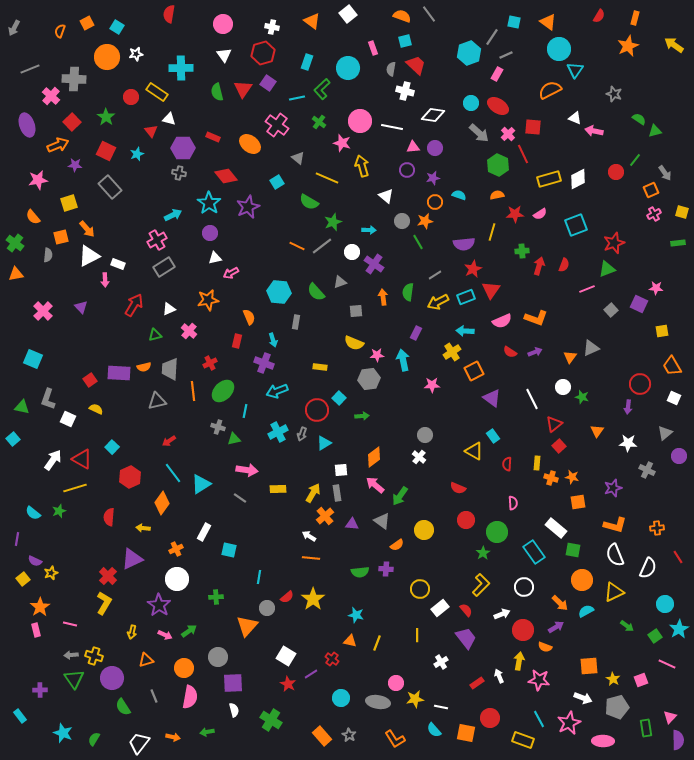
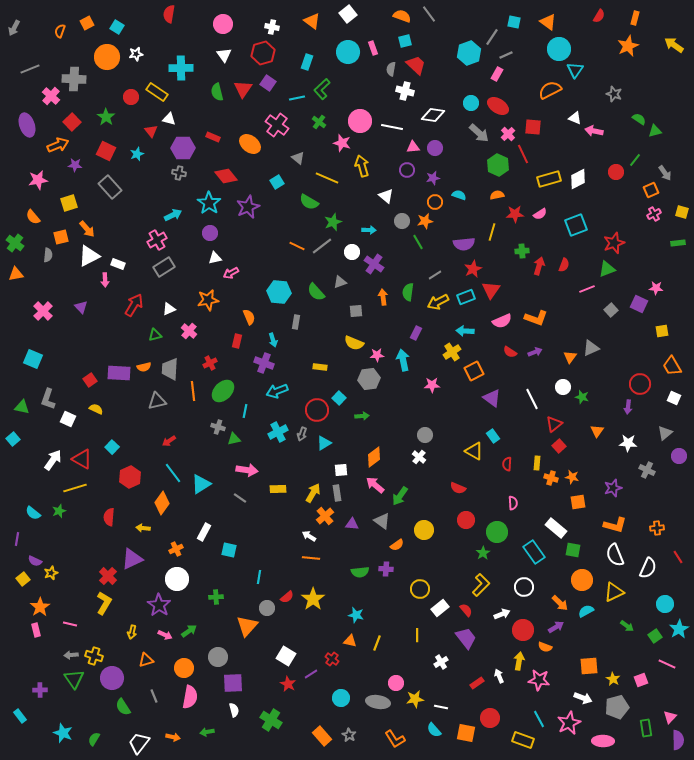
cyan circle at (348, 68): moved 16 px up
